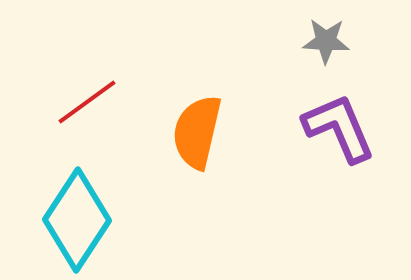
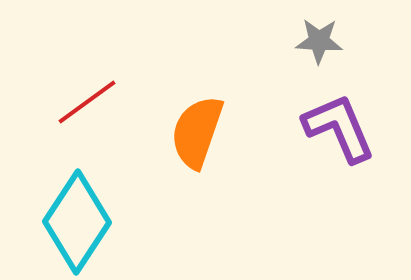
gray star: moved 7 px left
orange semicircle: rotated 6 degrees clockwise
cyan diamond: moved 2 px down
